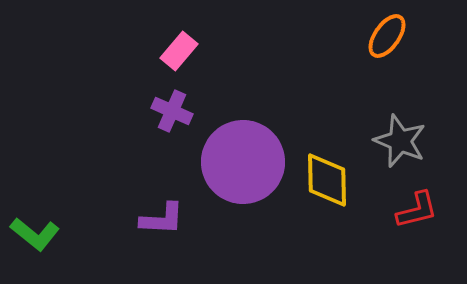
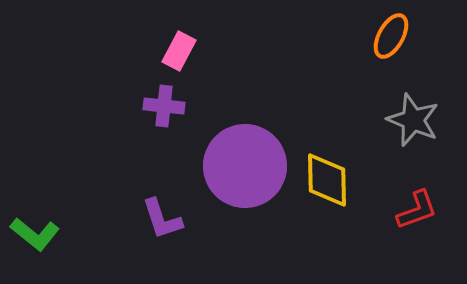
orange ellipse: moved 4 px right; rotated 6 degrees counterclockwise
pink rectangle: rotated 12 degrees counterclockwise
purple cross: moved 8 px left, 5 px up; rotated 18 degrees counterclockwise
gray star: moved 13 px right, 21 px up
purple circle: moved 2 px right, 4 px down
red L-shape: rotated 6 degrees counterclockwise
purple L-shape: rotated 69 degrees clockwise
